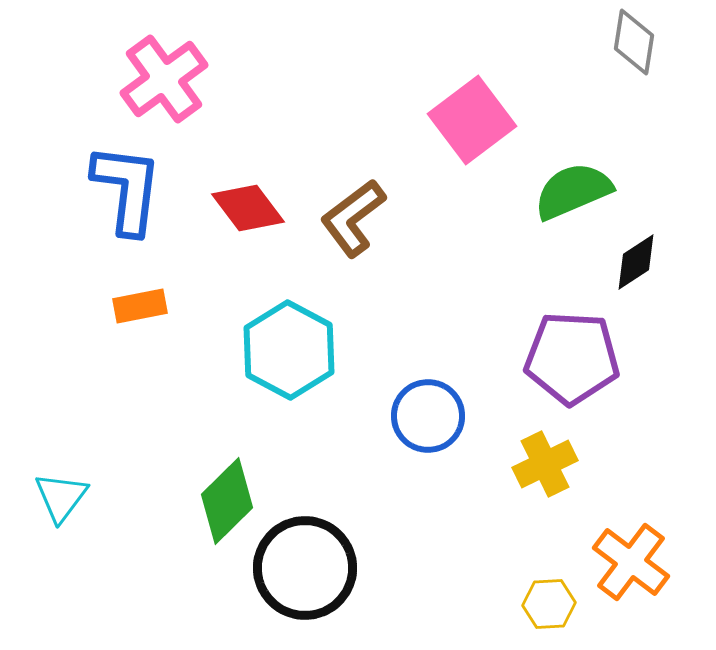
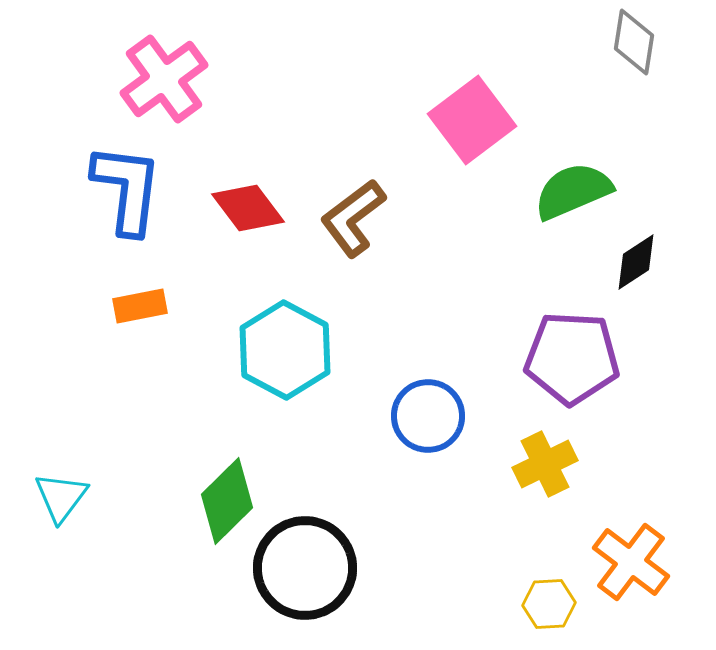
cyan hexagon: moved 4 px left
